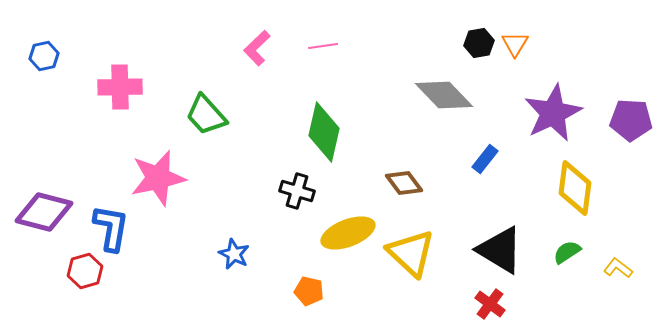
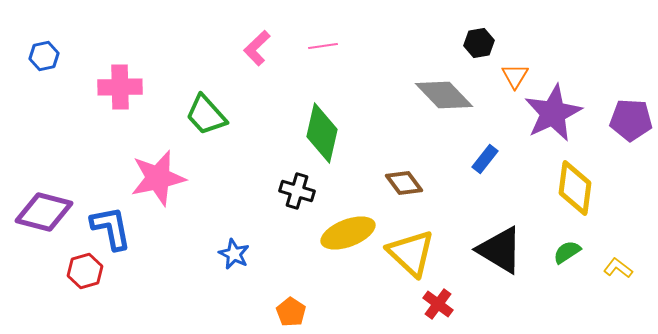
orange triangle: moved 32 px down
green diamond: moved 2 px left, 1 px down
blue L-shape: rotated 21 degrees counterclockwise
orange pentagon: moved 18 px left, 21 px down; rotated 20 degrees clockwise
red cross: moved 52 px left
